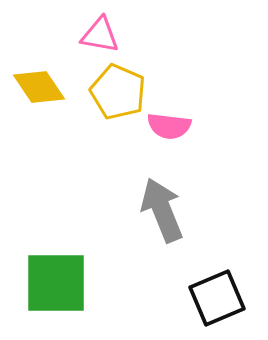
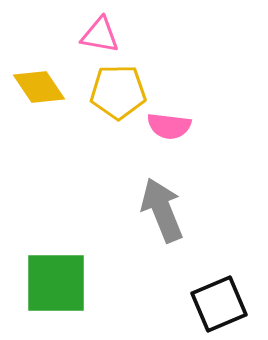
yellow pentagon: rotated 24 degrees counterclockwise
black square: moved 2 px right, 6 px down
